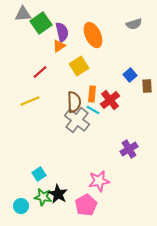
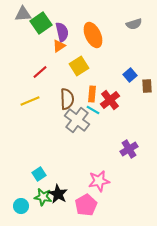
brown semicircle: moved 7 px left, 3 px up
